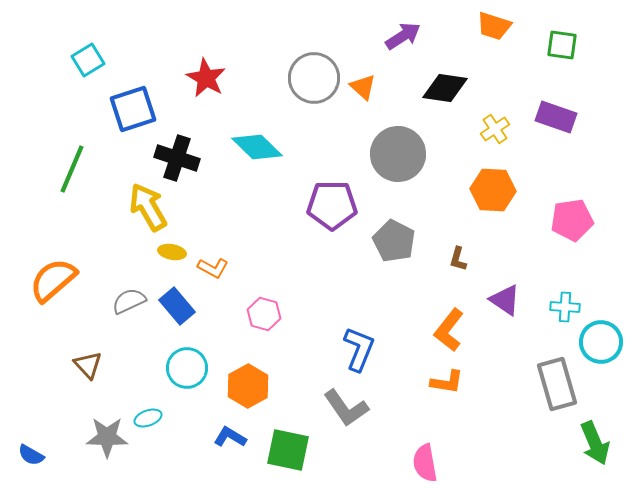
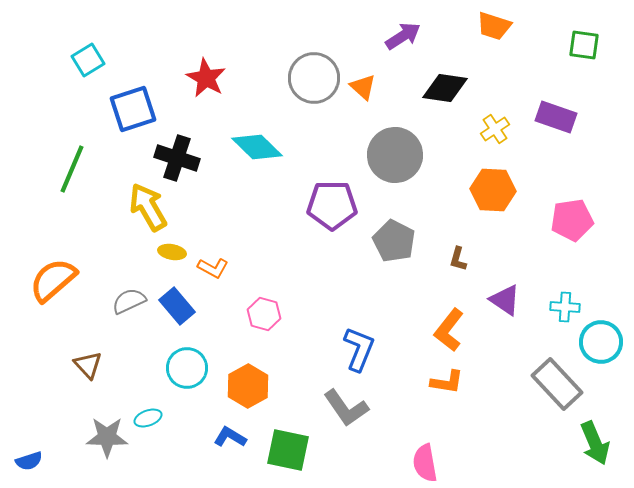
green square at (562, 45): moved 22 px right
gray circle at (398, 154): moved 3 px left, 1 px down
gray rectangle at (557, 384): rotated 27 degrees counterclockwise
blue semicircle at (31, 455): moved 2 px left, 6 px down; rotated 48 degrees counterclockwise
